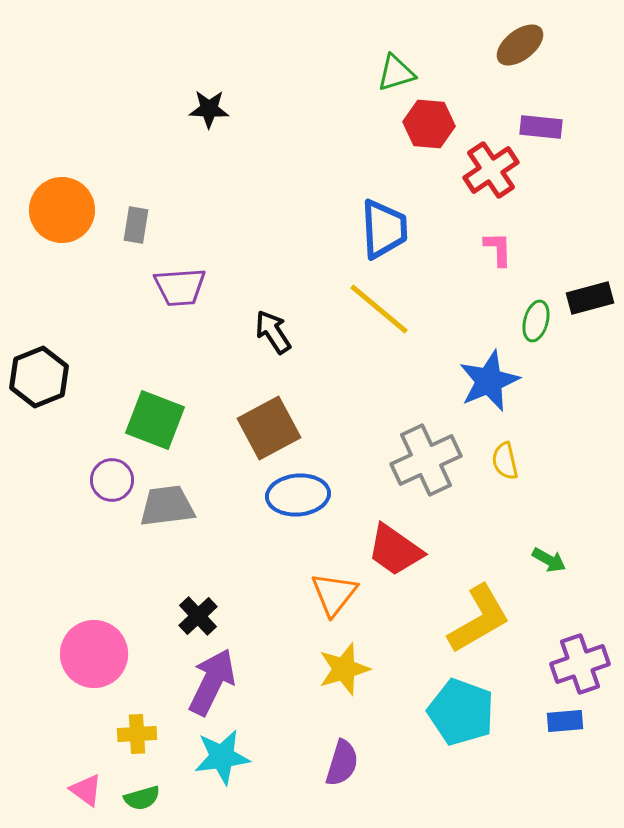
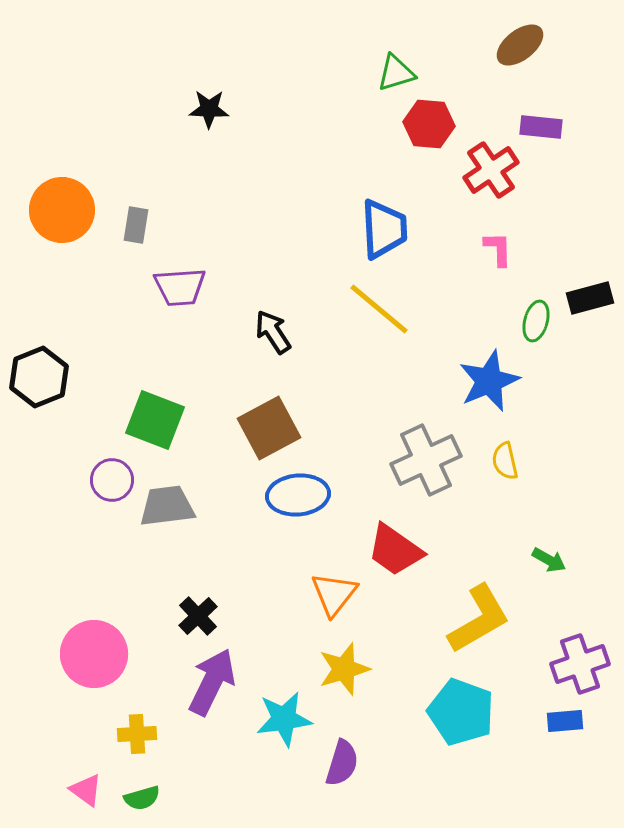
cyan star: moved 62 px right, 38 px up
